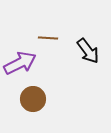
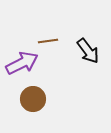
brown line: moved 3 px down; rotated 12 degrees counterclockwise
purple arrow: moved 2 px right
